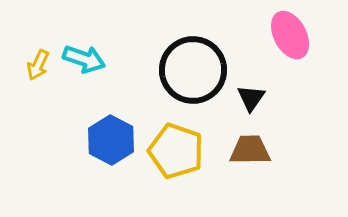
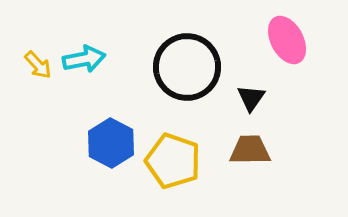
pink ellipse: moved 3 px left, 5 px down
cyan arrow: rotated 30 degrees counterclockwise
yellow arrow: rotated 68 degrees counterclockwise
black circle: moved 6 px left, 3 px up
blue hexagon: moved 3 px down
yellow pentagon: moved 3 px left, 10 px down
